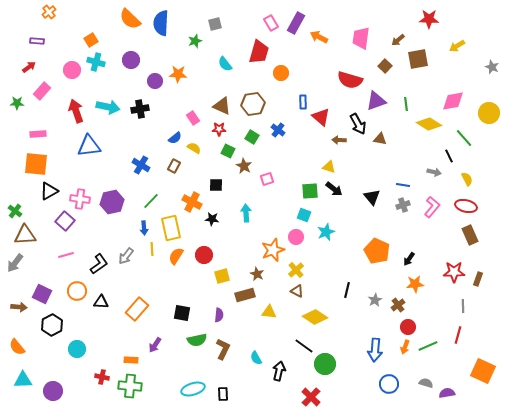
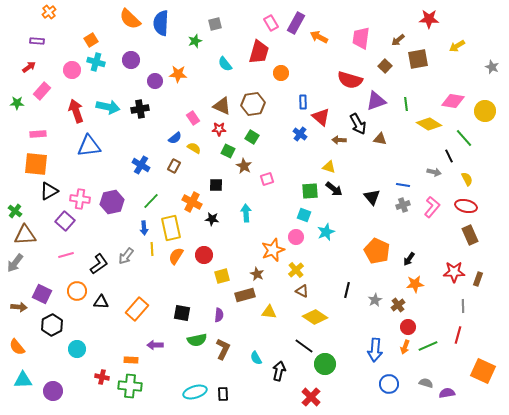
pink diamond at (453, 101): rotated 20 degrees clockwise
yellow circle at (489, 113): moved 4 px left, 2 px up
blue cross at (278, 130): moved 22 px right, 4 px down
brown triangle at (297, 291): moved 5 px right
purple arrow at (155, 345): rotated 56 degrees clockwise
cyan ellipse at (193, 389): moved 2 px right, 3 px down
